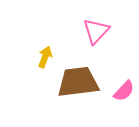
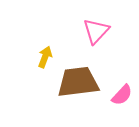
pink semicircle: moved 2 px left, 4 px down
